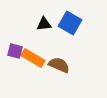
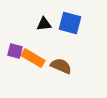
blue square: rotated 15 degrees counterclockwise
brown semicircle: moved 2 px right, 1 px down
